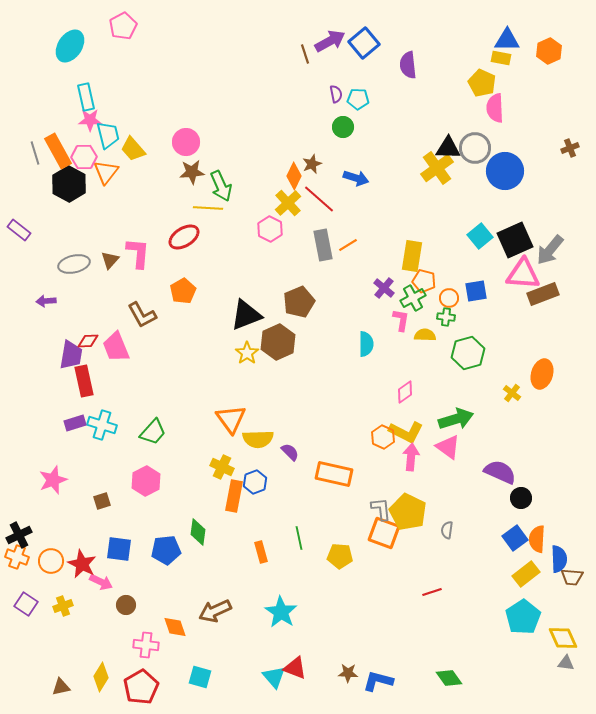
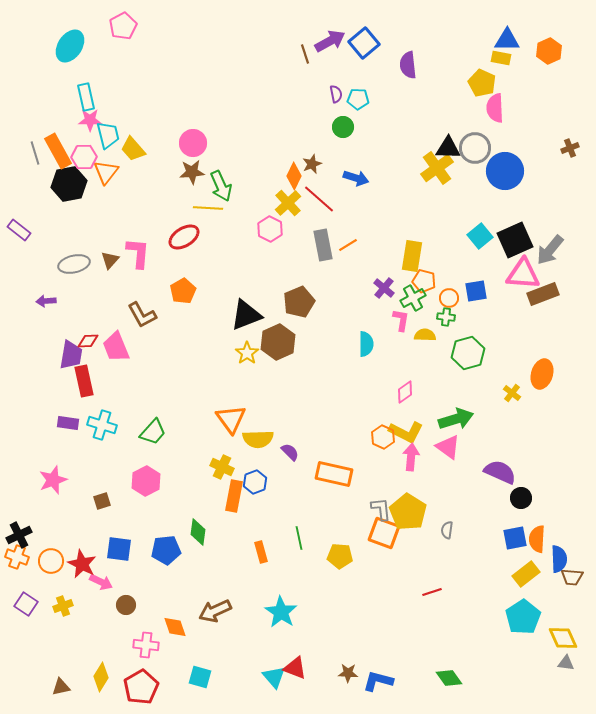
pink circle at (186, 142): moved 7 px right, 1 px down
black hexagon at (69, 184): rotated 20 degrees clockwise
purple rectangle at (75, 423): moved 7 px left; rotated 25 degrees clockwise
yellow pentagon at (408, 512): rotated 6 degrees clockwise
blue square at (515, 538): rotated 25 degrees clockwise
